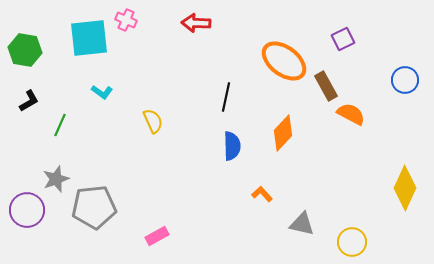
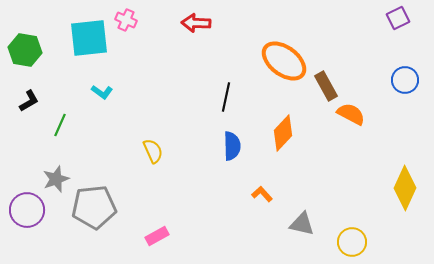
purple square: moved 55 px right, 21 px up
yellow semicircle: moved 30 px down
